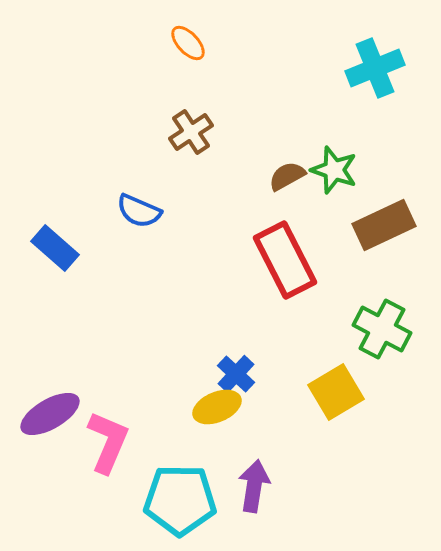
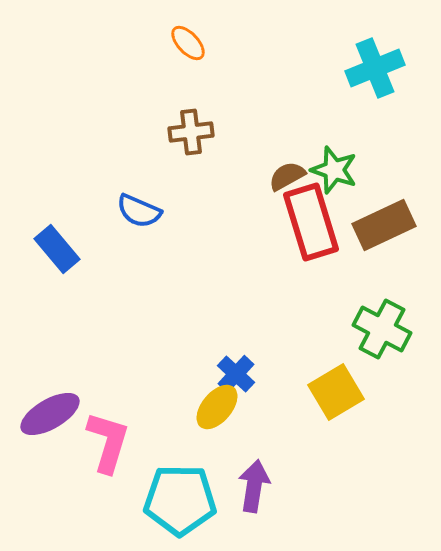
brown cross: rotated 27 degrees clockwise
blue rectangle: moved 2 px right, 1 px down; rotated 9 degrees clockwise
red rectangle: moved 26 px right, 38 px up; rotated 10 degrees clockwise
yellow ellipse: rotated 27 degrees counterclockwise
pink L-shape: rotated 6 degrees counterclockwise
